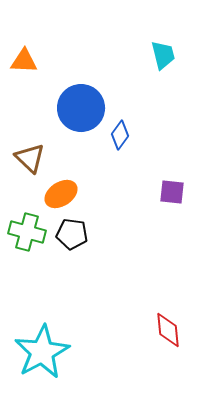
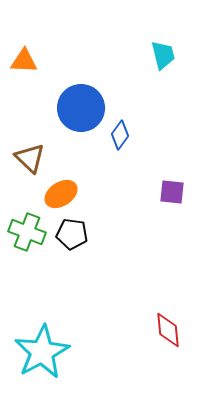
green cross: rotated 6 degrees clockwise
